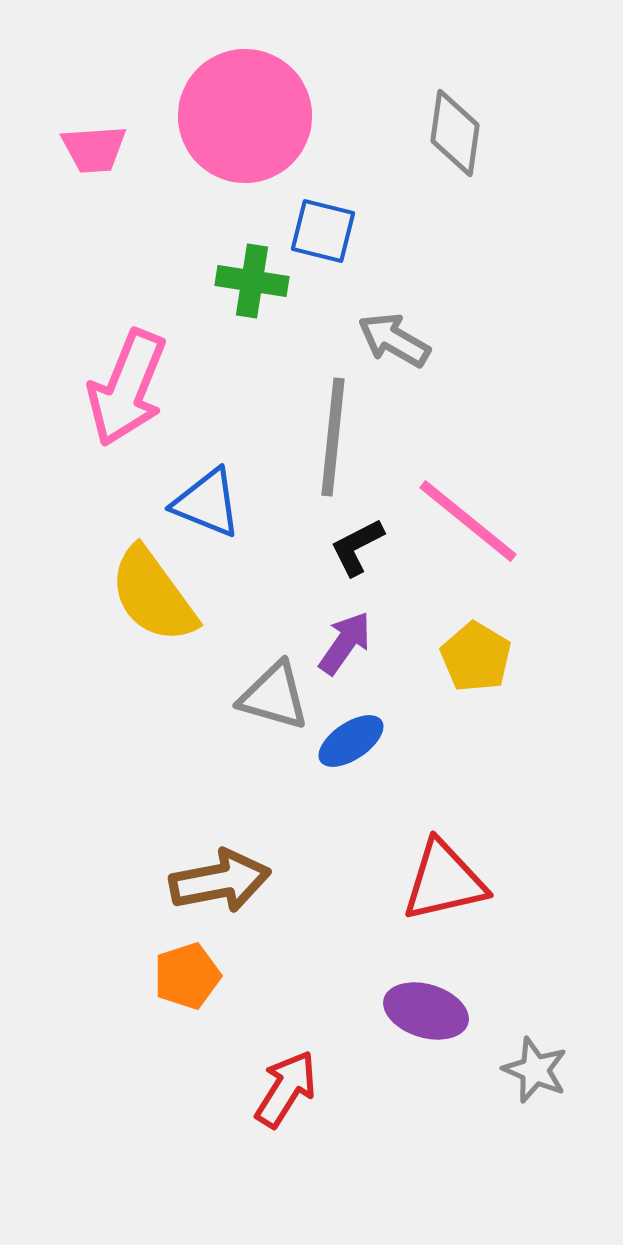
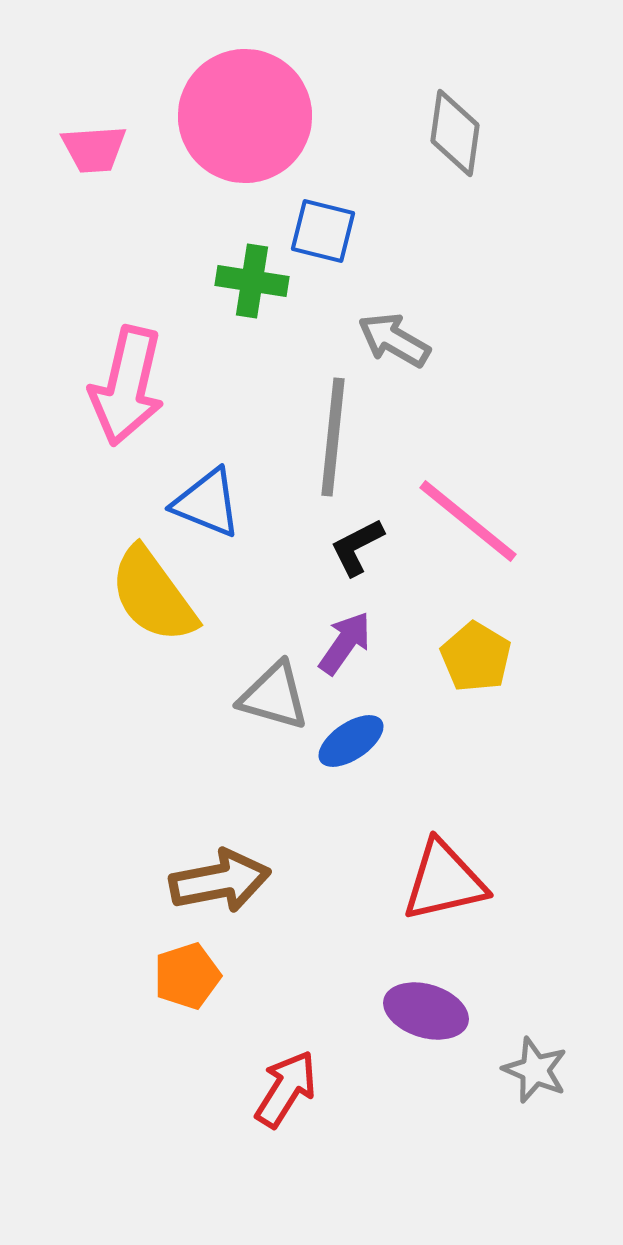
pink arrow: moved 2 px up; rotated 9 degrees counterclockwise
